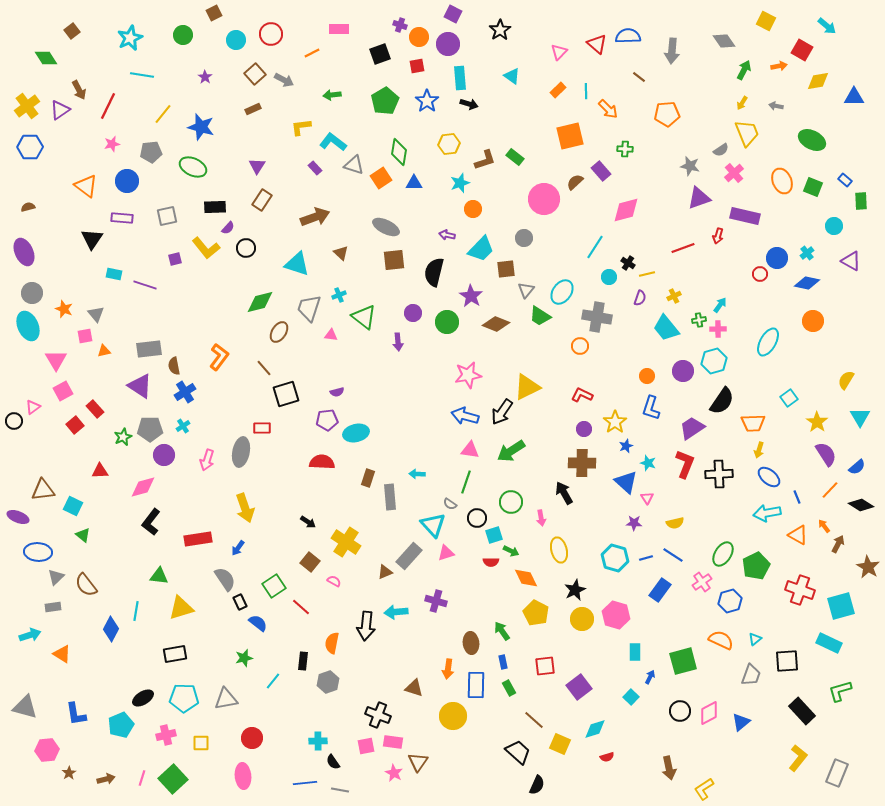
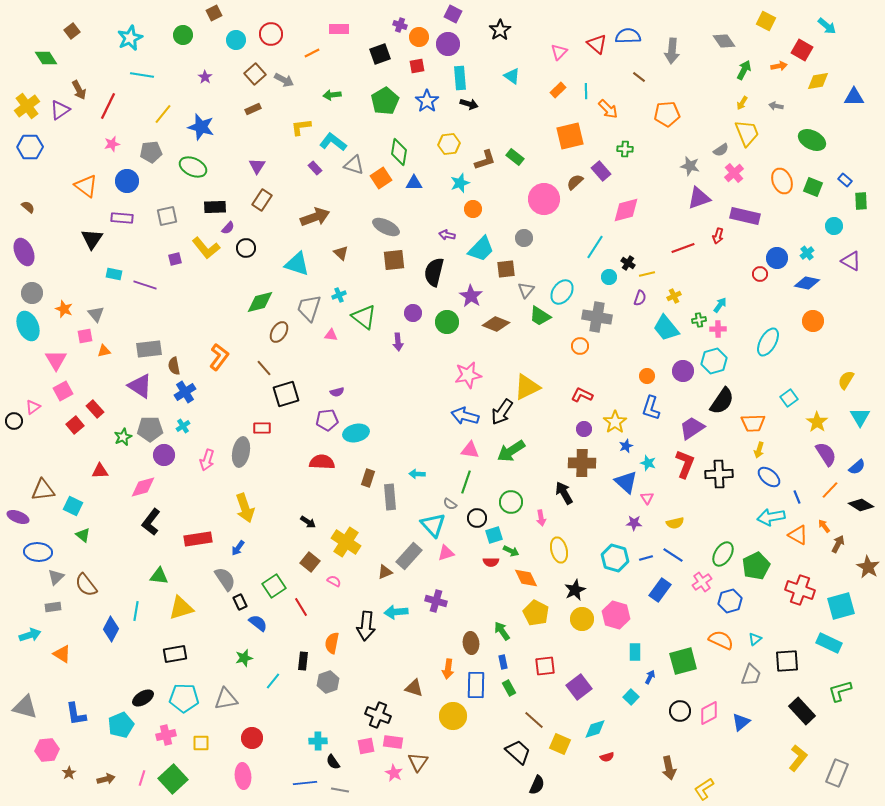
brown semicircle at (28, 207): rotated 56 degrees clockwise
cyan arrow at (767, 513): moved 4 px right, 4 px down
red line at (301, 607): rotated 18 degrees clockwise
